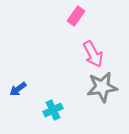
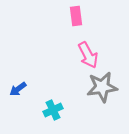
pink rectangle: rotated 42 degrees counterclockwise
pink arrow: moved 5 px left, 1 px down
